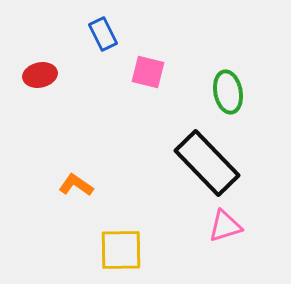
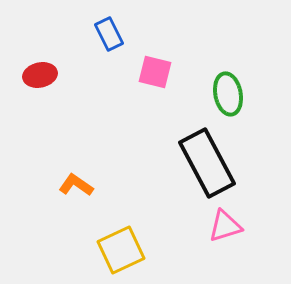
blue rectangle: moved 6 px right
pink square: moved 7 px right
green ellipse: moved 2 px down
black rectangle: rotated 16 degrees clockwise
yellow square: rotated 24 degrees counterclockwise
